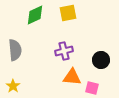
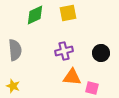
black circle: moved 7 px up
yellow star: rotated 16 degrees counterclockwise
